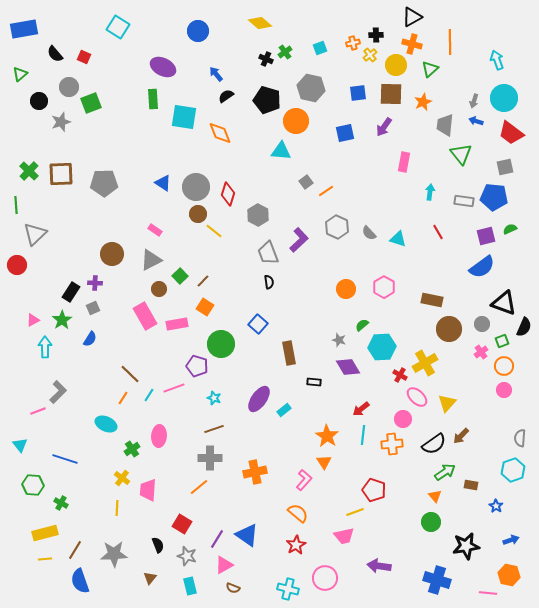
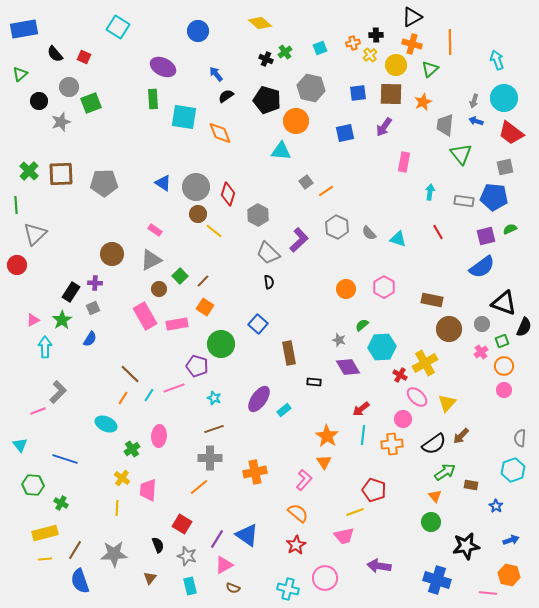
gray trapezoid at (268, 253): rotated 25 degrees counterclockwise
